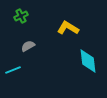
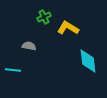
green cross: moved 23 px right, 1 px down
gray semicircle: moved 1 px right; rotated 40 degrees clockwise
cyan line: rotated 28 degrees clockwise
